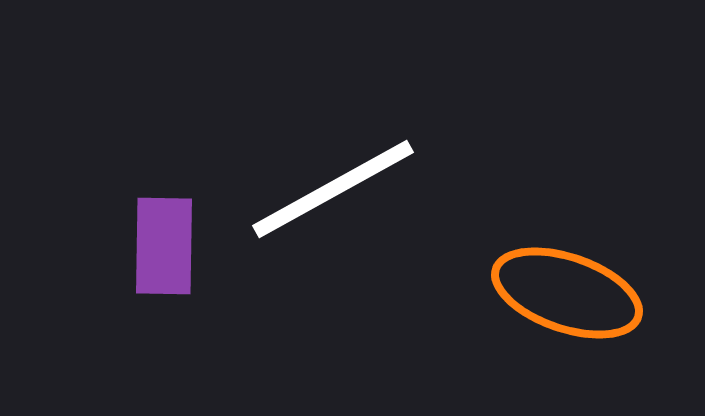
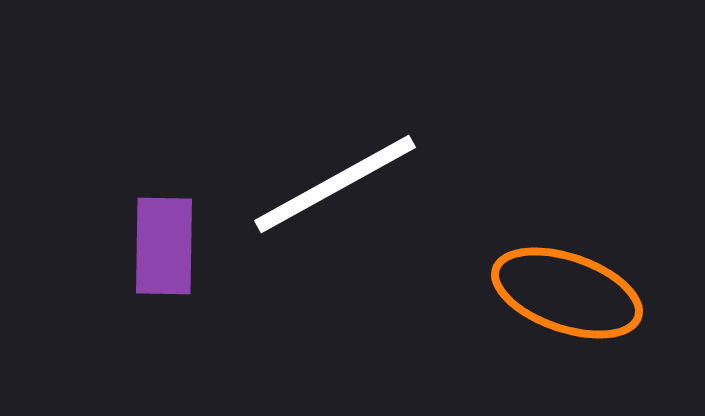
white line: moved 2 px right, 5 px up
